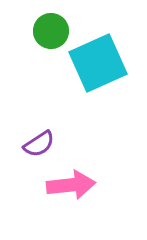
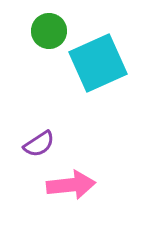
green circle: moved 2 px left
